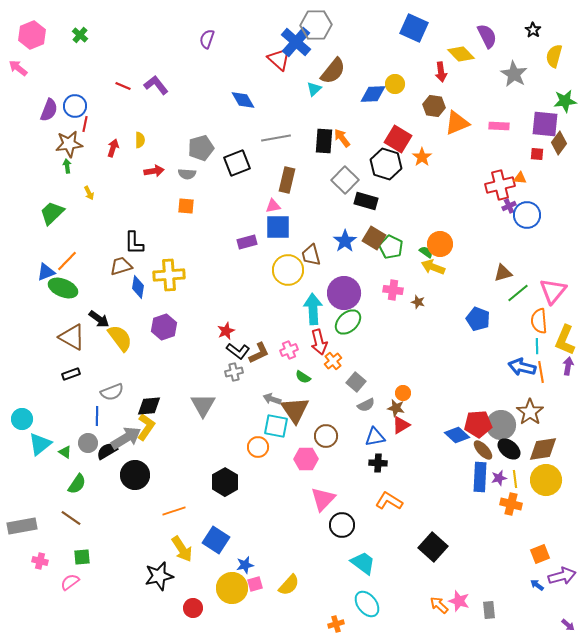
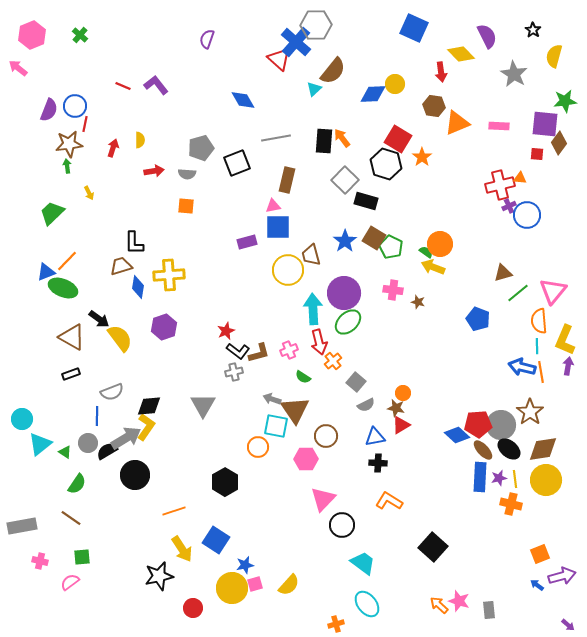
brown L-shape at (259, 353): rotated 10 degrees clockwise
